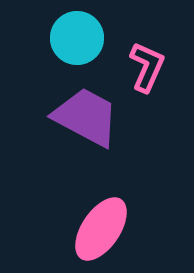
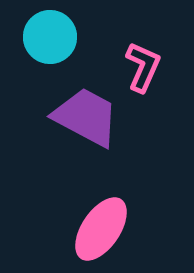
cyan circle: moved 27 px left, 1 px up
pink L-shape: moved 4 px left
